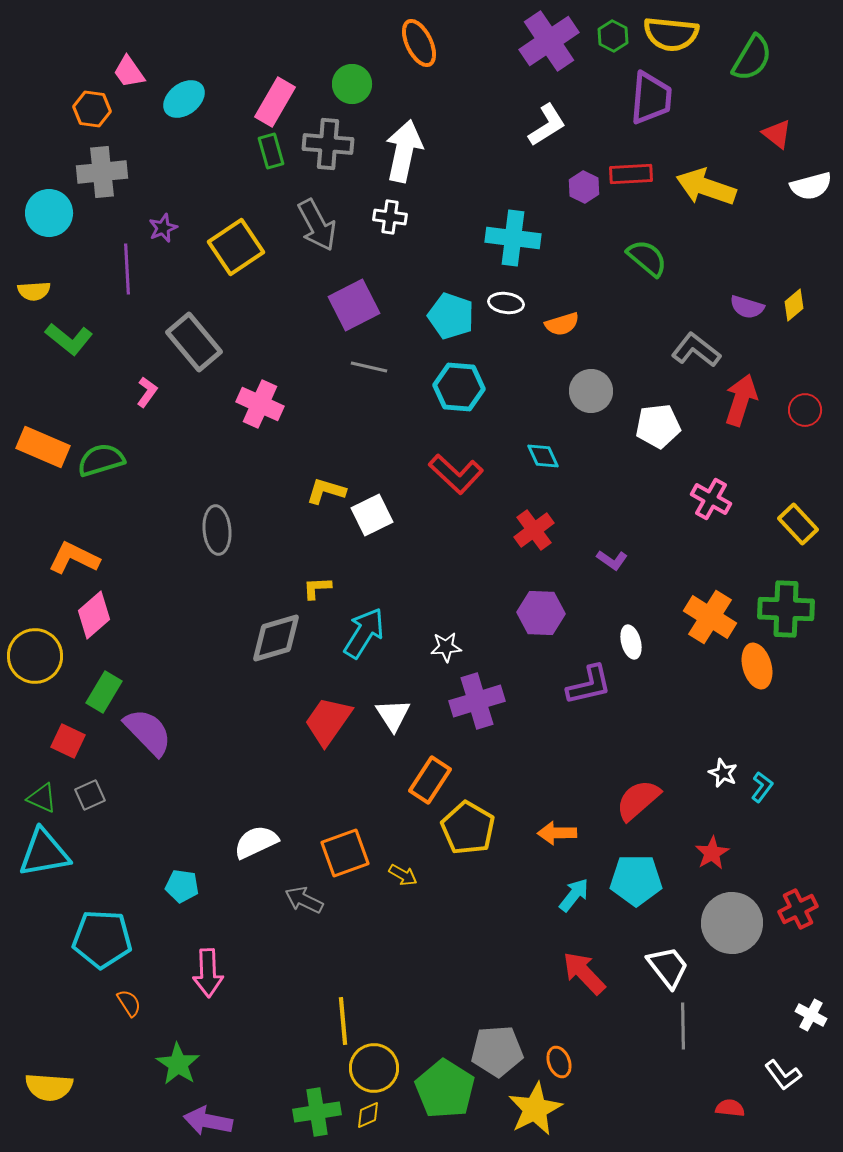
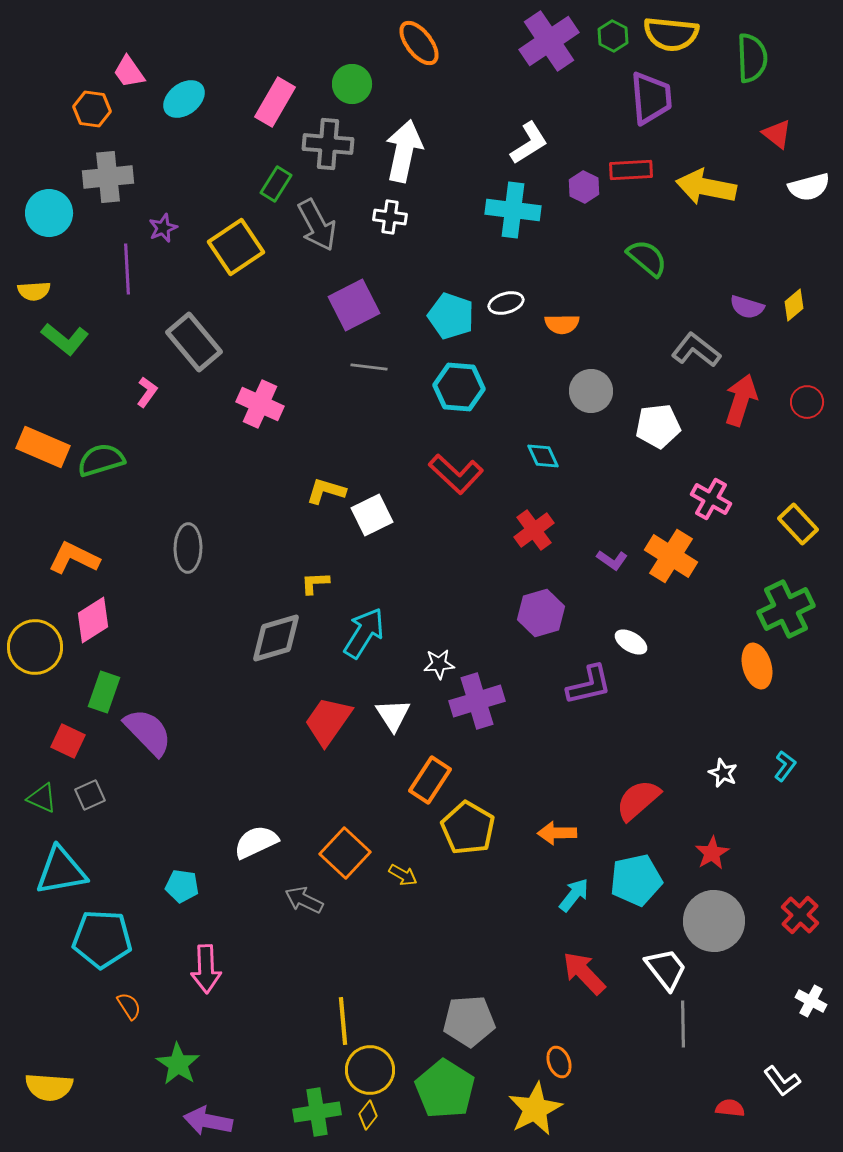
orange ellipse at (419, 43): rotated 12 degrees counterclockwise
green semicircle at (752, 58): rotated 33 degrees counterclockwise
purple trapezoid at (651, 98): rotated 10 degrees counterclockwise
white L-shape at (547, 125): moved 18 px left, 18 px down
green rectangle at (271, 151): moved 5 px right, 33 px down; rotated 48 degrees clockwise
gray cross at (102, 172): moved 6 px right, 5 px down
red rectangle at (631, 174): moved 4 px up
white semicircle at (811, 186): moved 2 px left, 1 px down
yellow arrow at (706, 187): rotated 8 degrees counterclockwise
cyan cross at (513, 238): moved 28 px up
white ellipse at (506, 303): rotated 24 degrees counterclockwise
orange semicircle at (562, 324): rotated 16 degrees clockwise
green L-shape at (69, 339): moved 4 px left
gray line at (369, 367): rotated 6 degrees counterclockwise
red circle at (805, 410): moved 2 px right, 8 px up
gray ellipse at (217, 530): moved 29 px left, 18 px down; rotated 6 degrees clockwise
yellow L-shape at (317, 588): moved 2 px left, 5 px up
green cross at (786, 609): rotated 28 degrees counterclockwise
purple hexagon at (541, 613): rotated 18 degrees counterclockwise
pink diamond at (94, 615): moved 1 px left, 5 px down; rotated 9 degrees clockwise
orange cross at (710, 617): moved 39 px left, 61 px up
white ellipse at (631, 642): rotated 44 degrees counterclockwise
white star at (446, 647): moved 7 px left, 17 px down
yellow circle at (35, 656): moved 9 px up
green rectangle at (104, 692): rotated 12 degrees counterclockwise
cyan L-shape at (762, 787): moved 23 px right, 21 px up
cyan triangle at (44, 853): moved 17 px right, 18 px down
orange square at (345, 853): rotated 27 degrees counterclockwise
cyan pentagon at (636, 880): rotated 12 degrees counterclockwise
red cross at (798, 909): moved 2 px right, 6 px down; rotated 21 degrees counterclockwise
gray circle at (732, 923): moved 18 px left, 2 px up
white trapezoid at (668, 967): moved 2 px left, 2 px down
pink arrow at (208, 973): moved 2 px left, 4 px up
orange semicircle at (129, 1003): moved 3 px down
white cross at (811, 1015): moved 14 px up
gray line at (683, 1026): moved 2 px up
gray pentagon at (497, 1051): moved 28 px left, 30 px up
yellow circle at (374, 1068): moved 4 px left, 2 px down
white L-shape at (783, 1075): moved 1 px left, 6 px down
yellow diamond at (368, 1115): rotated 28 degrees counterclockwise
